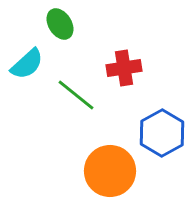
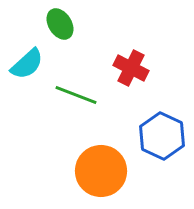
red cross: moved 7 px right; rotated 36 degrees clockwise
green line: rotated 18 degrees counterclockwise
blue hexagon: moved 3 px down; rotated 6 degrees counterclockwise
orange circle: moved 9 px left
